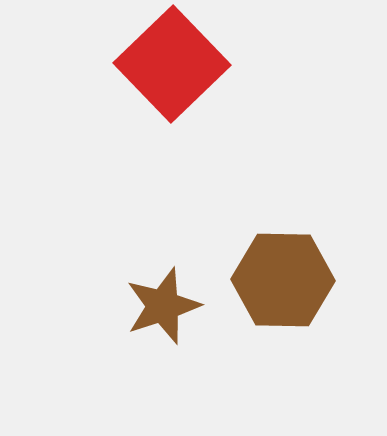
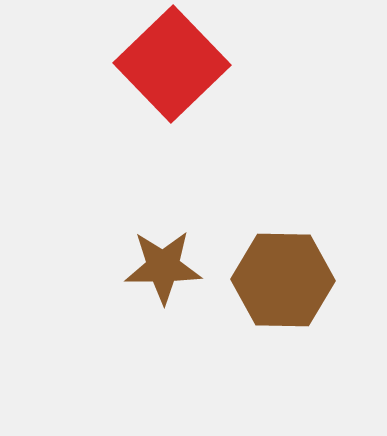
brown star: moved 39 px up; rotated 18 degrees clockwise
